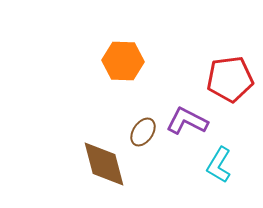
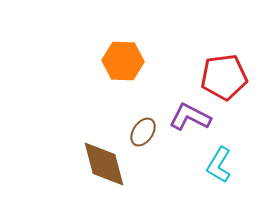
red pentagon: moved 6 px left, 2 px up
purple L-shape: moved 3 px right, 4 px up
